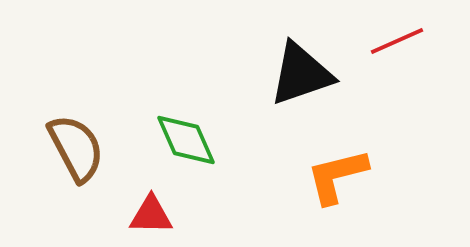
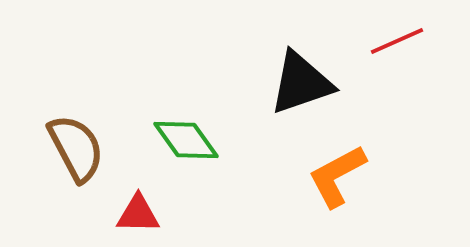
black triangle: moved 9 px down
green diamond: rotated 12 degrees counterclockwise
orange L-shape: rotated 14 degrees counterclockwise
red triangle: moved 13 px left, 1 px up
